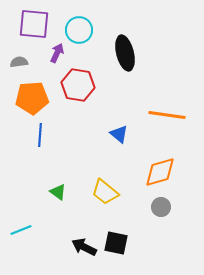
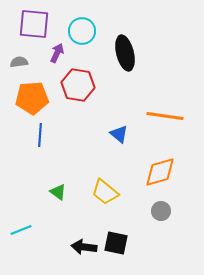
cyan circle: moved 3 px right, 1 px down
orange line: moved 2 px left, 1 px down
gray circle: moved 4 px down
black arrow: rotated 20 degrees counterclockwise
